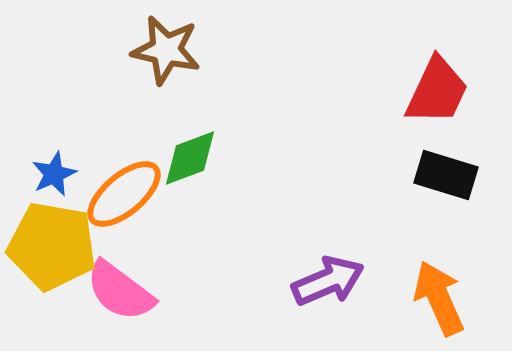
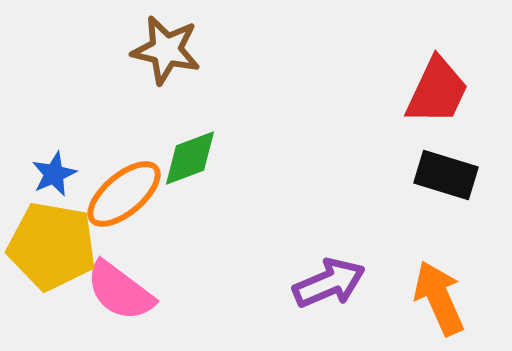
purple arrow: moved 1 px right, 2 px down
